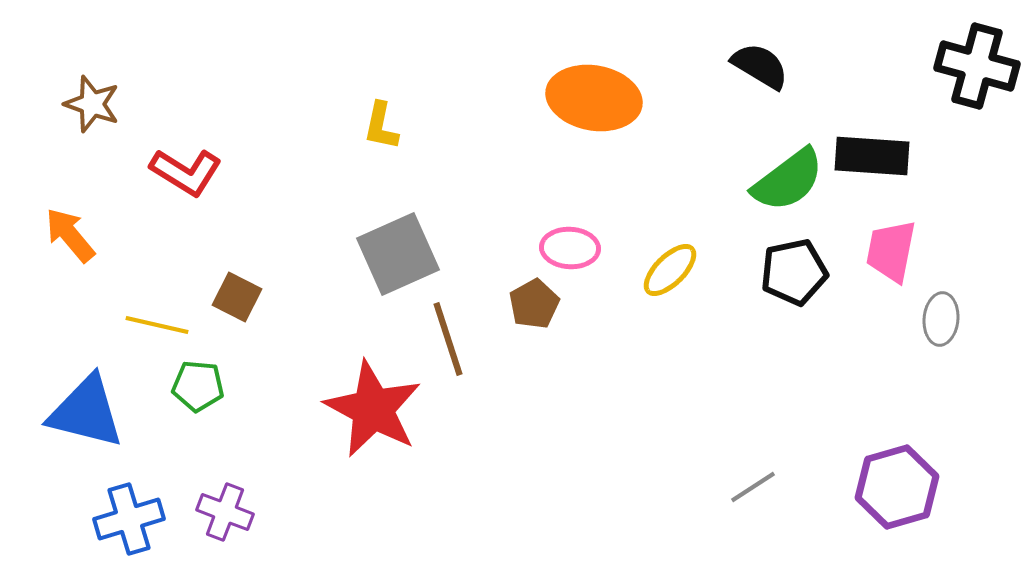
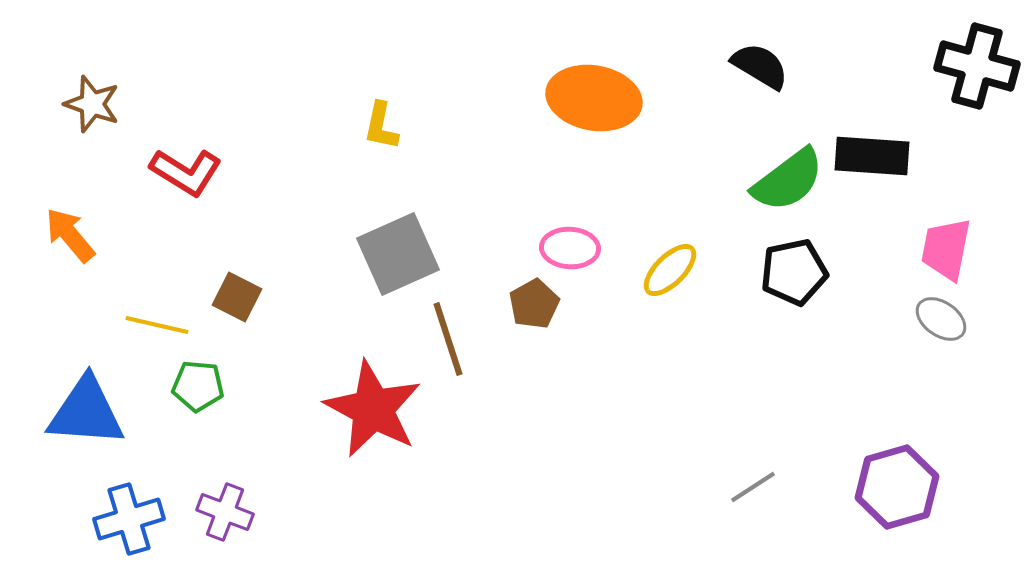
pink trapezoid: moved 55 px right, 2 px up
gray ellipse: rotated 60 degrees counterclockwise
blue triangle: rotated 10 degrees counterclockwise
